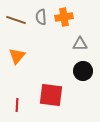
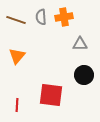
black circle: moved 1 px right, 4 px down
